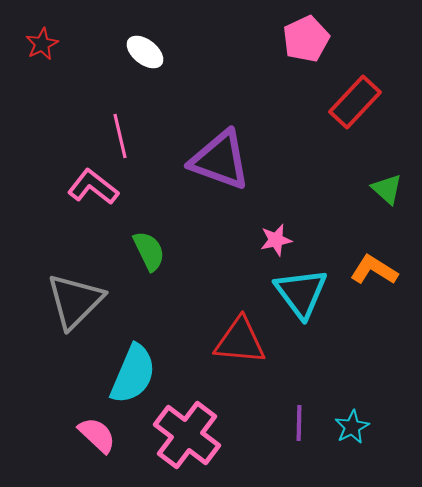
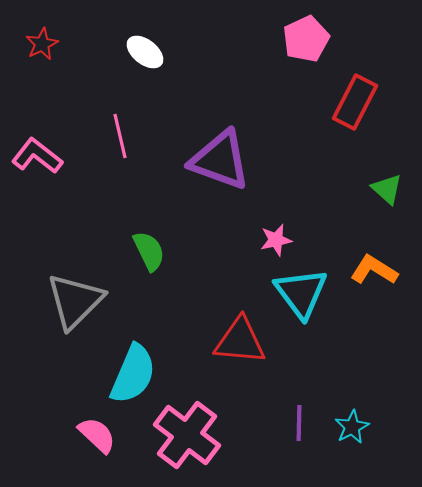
red rectangle: rotated 16 degrees counterclockwise
pink L-shape: moved 56 px left, 31 px up
